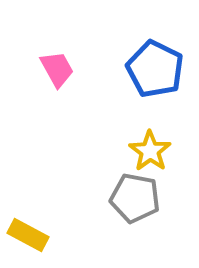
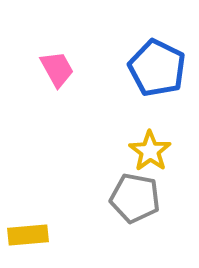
blue pentagon: moved 2 px right, 1 px up
yellow rectangle: rotated 33 degrees counterclockwise
